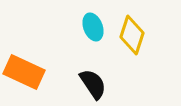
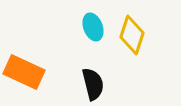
black semicircle: rotated 20 degrees clockwise
